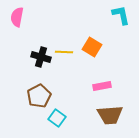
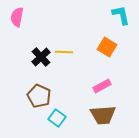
orange square: moved 15 px right
black cross: rotated 30 degrees clockwise
pink rectangle: rotated 18 degrees counterclockwise
brown pentagon: rotated 20 degrees counterclockwise
brown trapezoid: moved 7 px left
